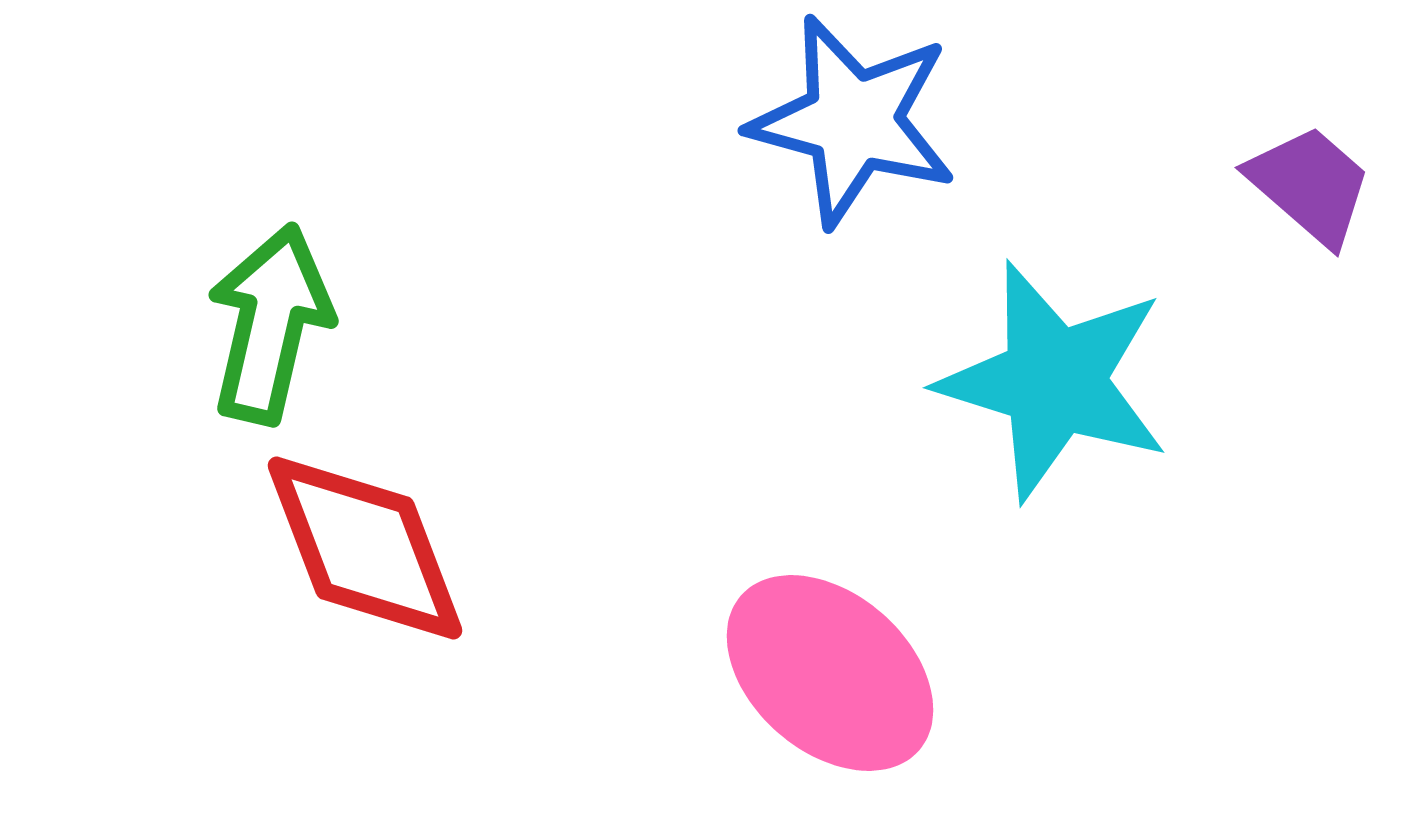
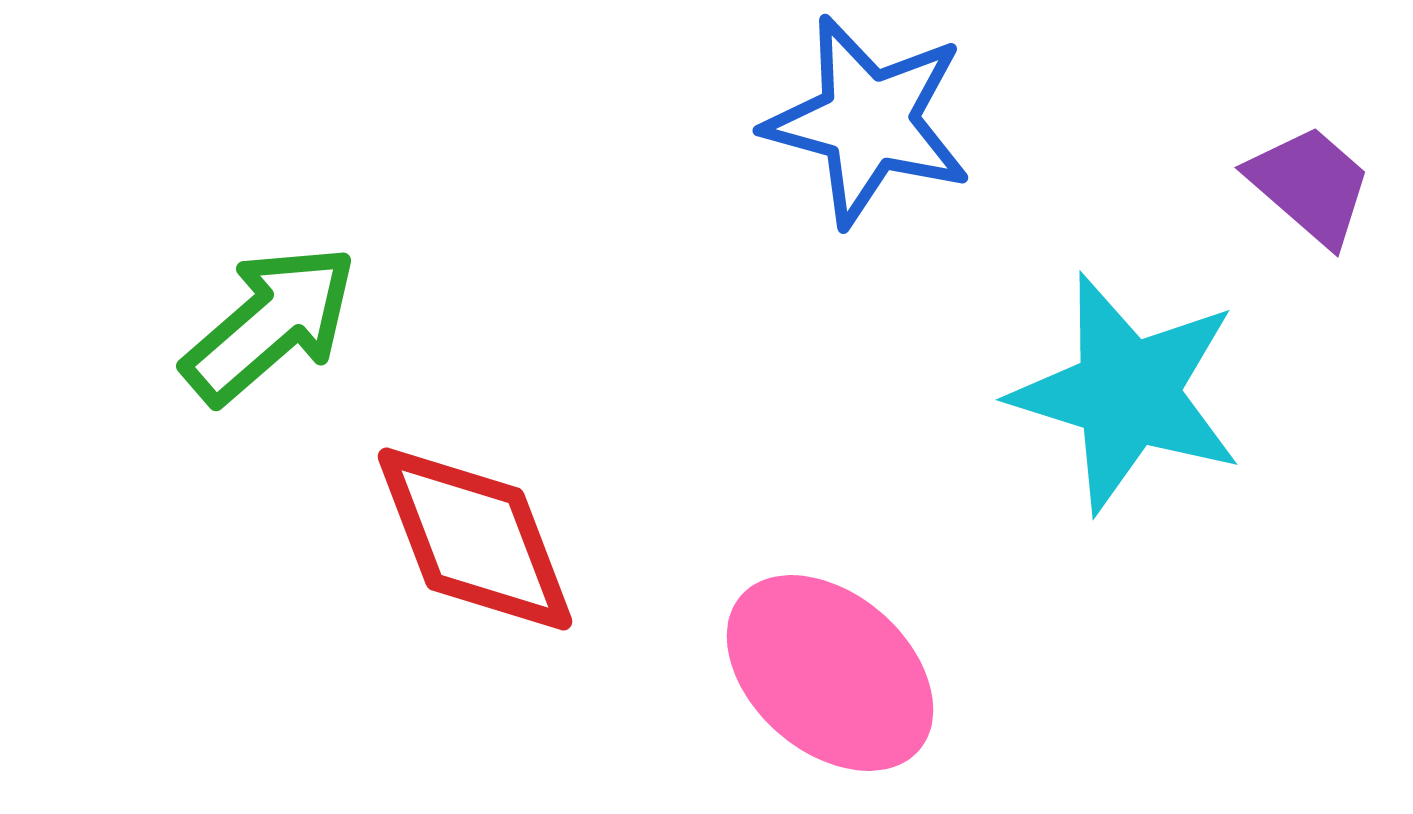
blue star: moved 15 px right
green arrow: rotated 36 degrees clockwise
cyan star: moved 73 px right, 12 px down
red diamond: moved 110 px right, 9 px up
